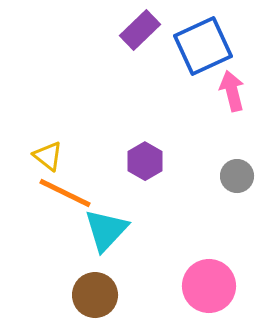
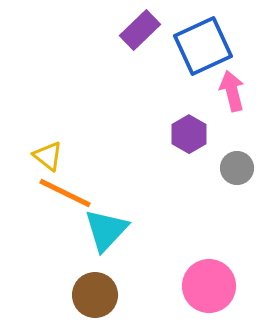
purple hexagon: moved 44 px right, 27 px up
gray circle: moved 8 px up
